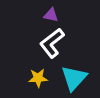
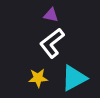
cyan triangle: rotated 20 degrees clockwise
